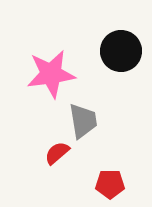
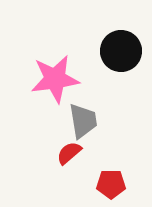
pink star: moved 4 px right, 5 px down
red semicircle: moved 12 px right
red pentagon: moved 1 px right
